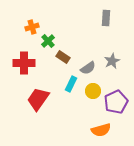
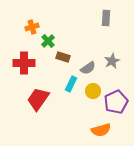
brown rectangle: rotated 16 degrees counterclockwise
